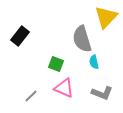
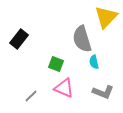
black rectangle: moved 1 px left, 3 px down
gray L-shape: moved 1 px right, 1 px up
